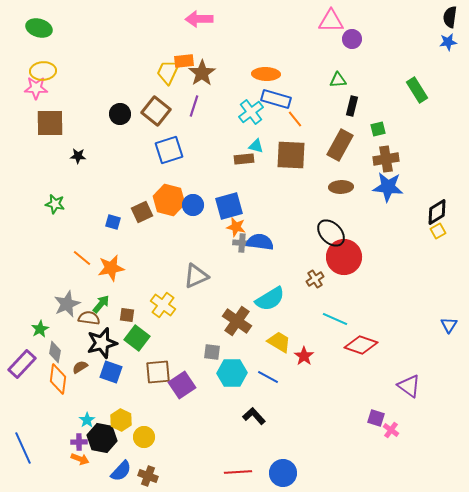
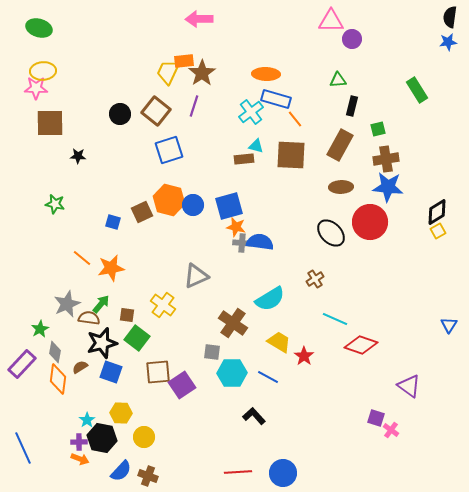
red circle at (344, 257): moved 26 px right, 35 px up
brown cross at (237, 321): moved 4 px left, 2 px down
yellow hexagon at (121, 420): moved 7 px up; rotated 25 degrees counterclockwise
